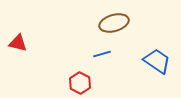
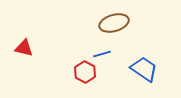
red triangle: moved 6 px right, 5 px down
blue trapezoid: moved 13 px left, 8 px down
red hexagon: moved 5 px right, 11 px up
